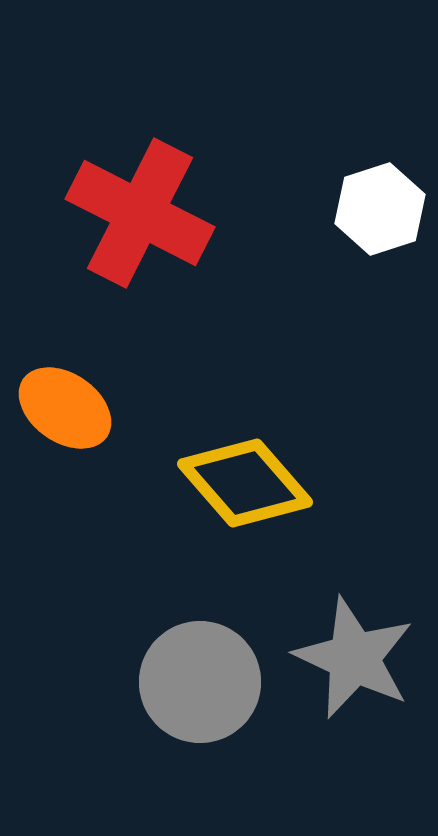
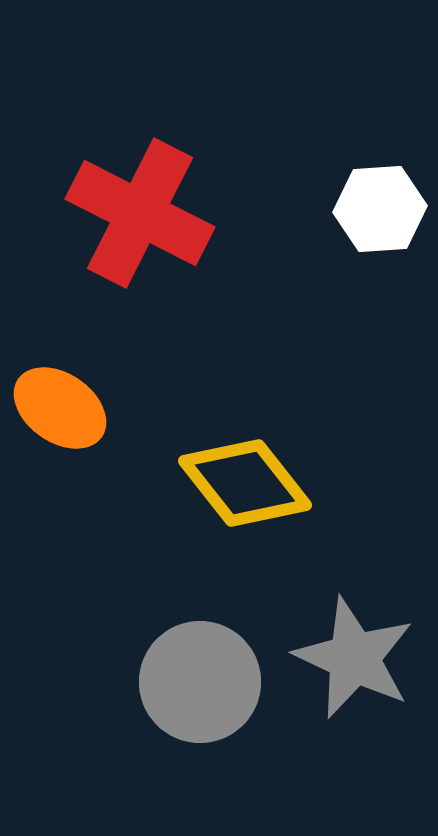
white hexagon: rotated 14 degrees clockwise
orange ellipse: moved 5 px left
yellow diamond: rotated 3 degrees clockwise
